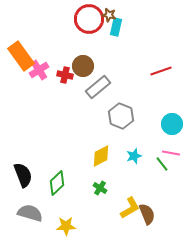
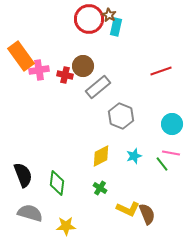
brown star: rotated 16 degrees clockwise
pink cross: rotated 24 degrees clockwise
green diamond: rotated 40 degrees counterclockwise
yellow L-shape: moved 2 px left, 1 px down; rotated 55 degrees clockwise
